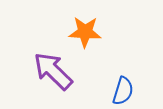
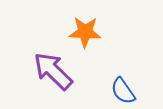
blue semicircle: rotated 128 degrees clockwise
